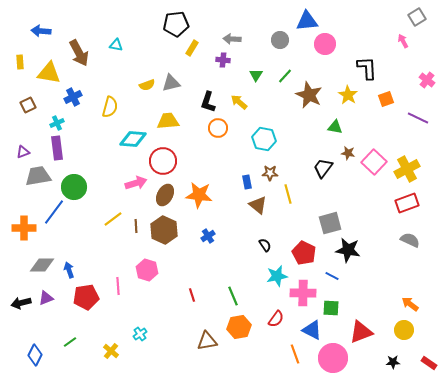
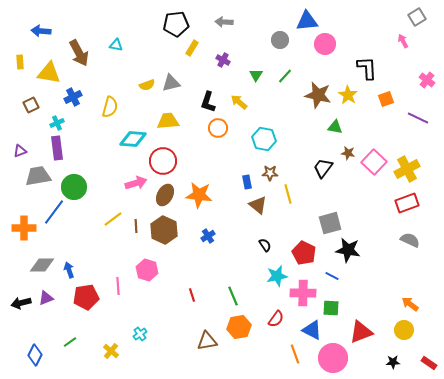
gray arrow at (232, 39): moved 8 px left, 17 px up
purple cross at (223, 60): rotated 24 degrees clockwise
brown star at (309, 95): moved 9 px right; rotated 12 degrees counterclockwise
brown square at (28, 105): moved 3 px right
purple triangle at (23, 152): moved 3 px left, 1 px up
